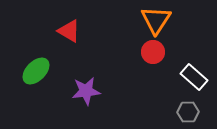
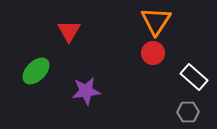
orange triangle: moved 1 px down
red triangle: rotated 30 degrees clockwise
red circle: moved 1 px down
